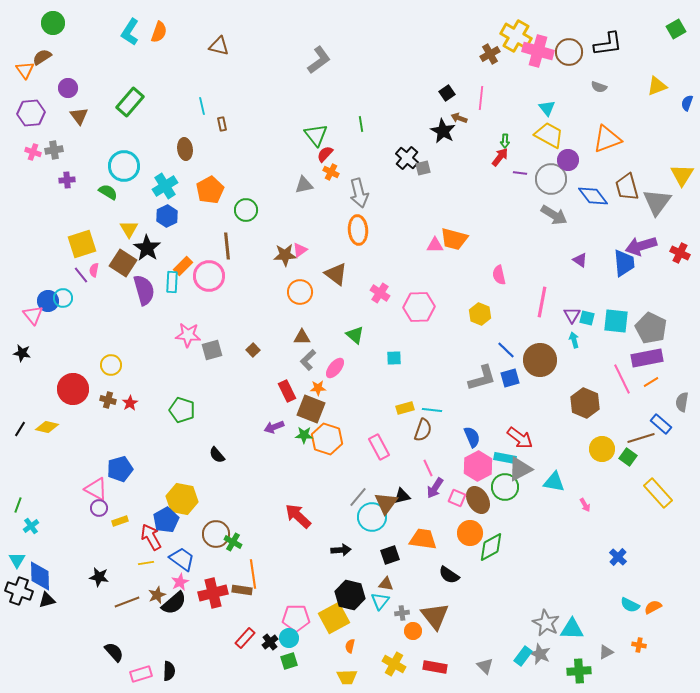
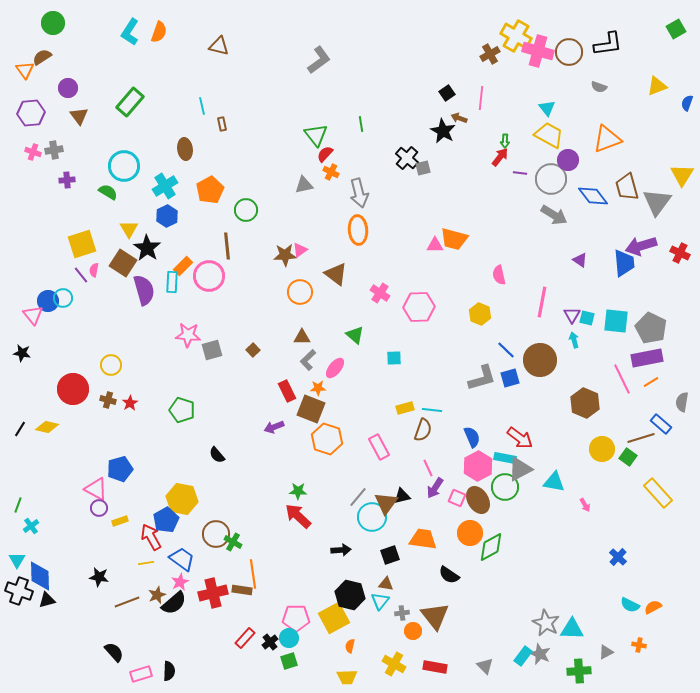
green star at (304, 435): moved 6 px left, 56 px down
